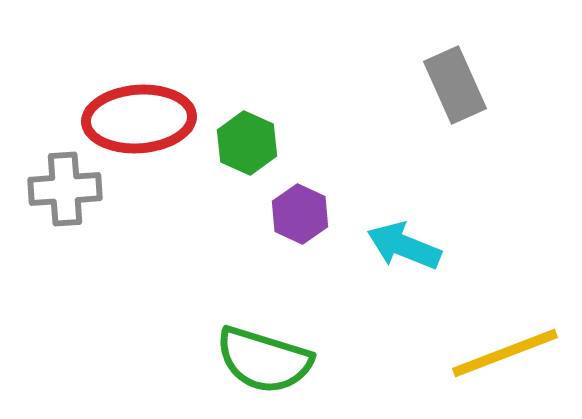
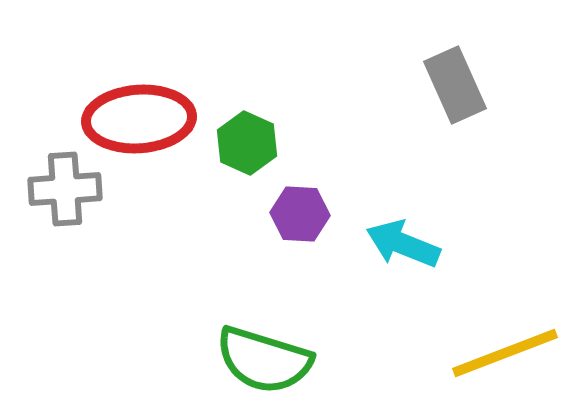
purple hexagon: rotated 22 degrees counterclockwise
cyan arrow: moved 1 px left, 2 px up
